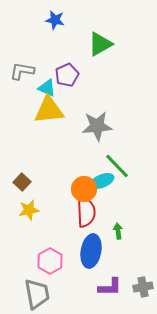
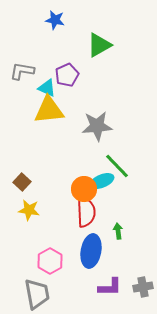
green triangle: moved 1 px left, 1 px down
yellow star: rotated 20 degrees clockwise
